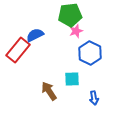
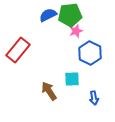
blue semicircle: moved 13 px right, 20 px up
